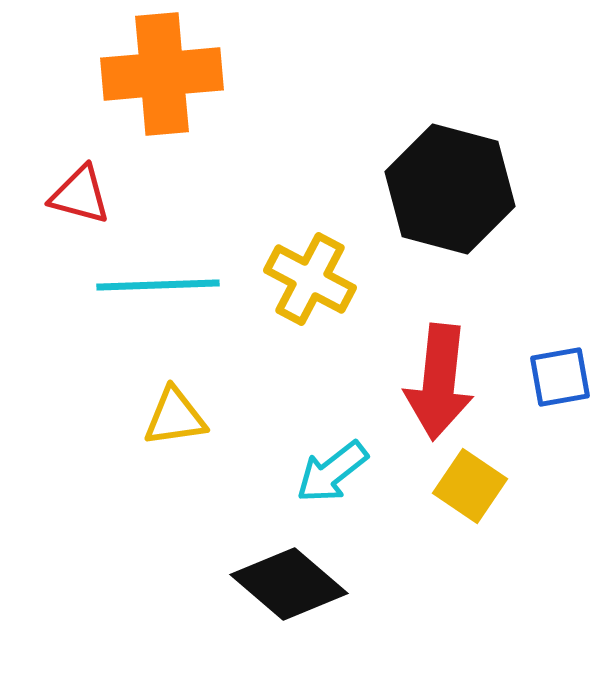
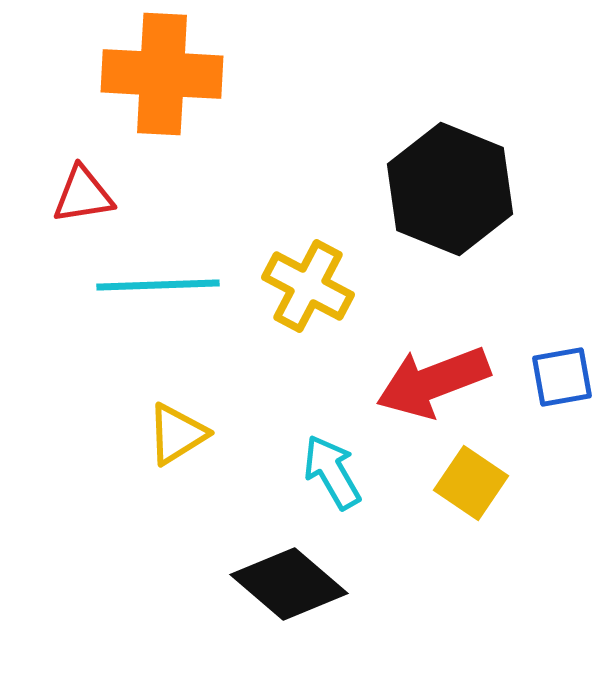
orange cross: rotated 8 degrees clockwise
black hexagon: rotated 7 degrees clockwise
red triangle: moved 3 px right; rotated 24 degrees counterclockwise
yellow cross: moved 2 px left, 7 px down
blue square: moved 2 px right
red arrow: moved 6 px left; rotated 63 degrees clockwise
yellow triangle: moved 2 px right, 17 px down; rotated 24 degrees counterclockwise
cyan arrow: rotated 98 degrees clockwise
yellow square: moved 1 px right, 3 px up
